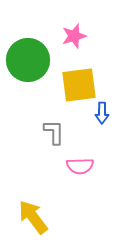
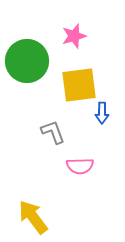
green circle: moved 1 px left, 1 px down
gray L-shape: moved 1 px left; rotated 20 degrees counterclockwise
